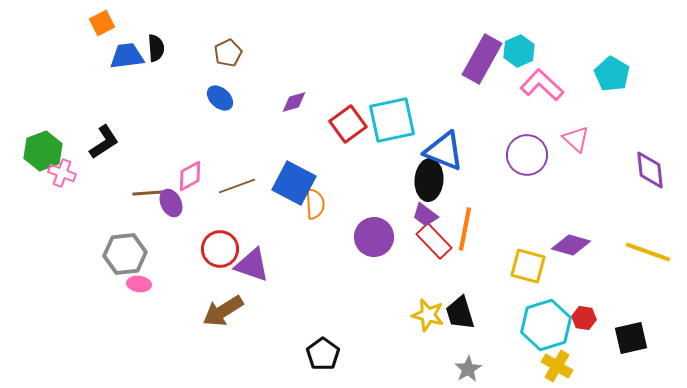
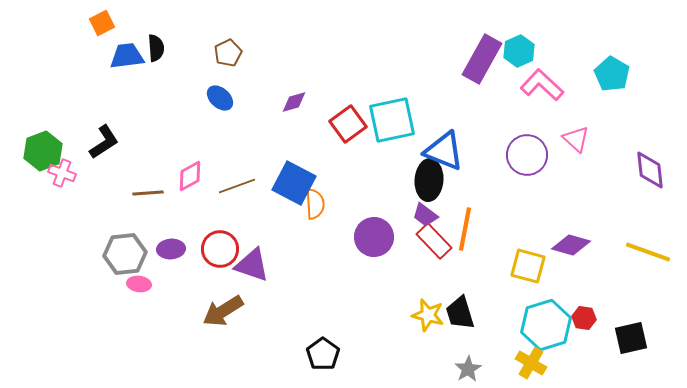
purple ellipse at (171, 203): moved 46 px down; rotated 68 degrees counterclockwise
yellow cross at (557, 366): moved 26 px left, 3 px up
